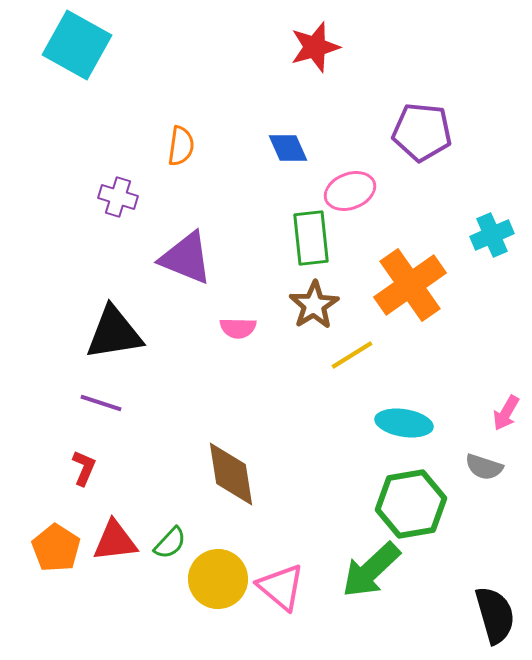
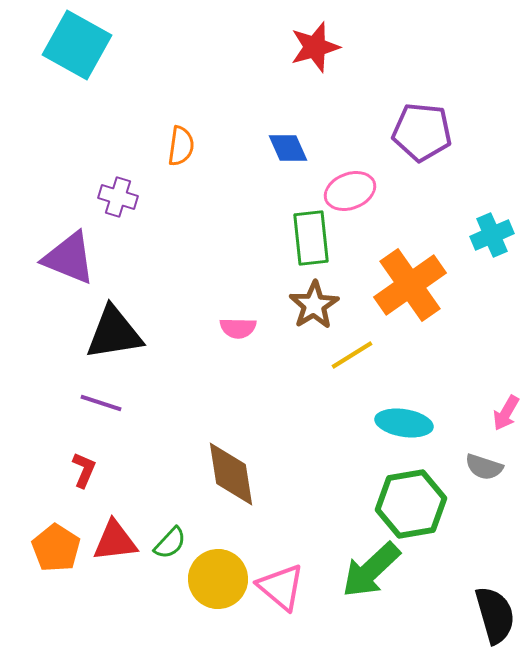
purple triangle: moved 117 px left
red L-shape: moved 2 px down
